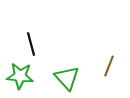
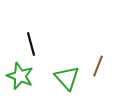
brown line: moved 11 px left
green star: rotated 16 degrees clockwise
